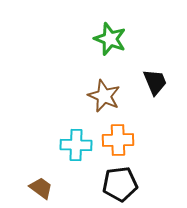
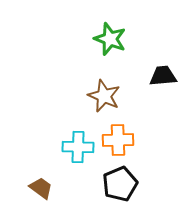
black trapezoid: moved 8 px right, 6 px up; rotated 72 degrees counterclockwise
cyan cross: moved 2 px right, 2 px down
black pentagon: rotated 16 degrees counterclockwise
